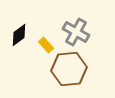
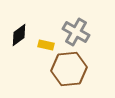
yellow rectangle: rotated 35 degrees counterclockwise
